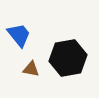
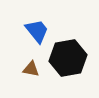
blue trapezoid: moved 18 px right, 4 px up
